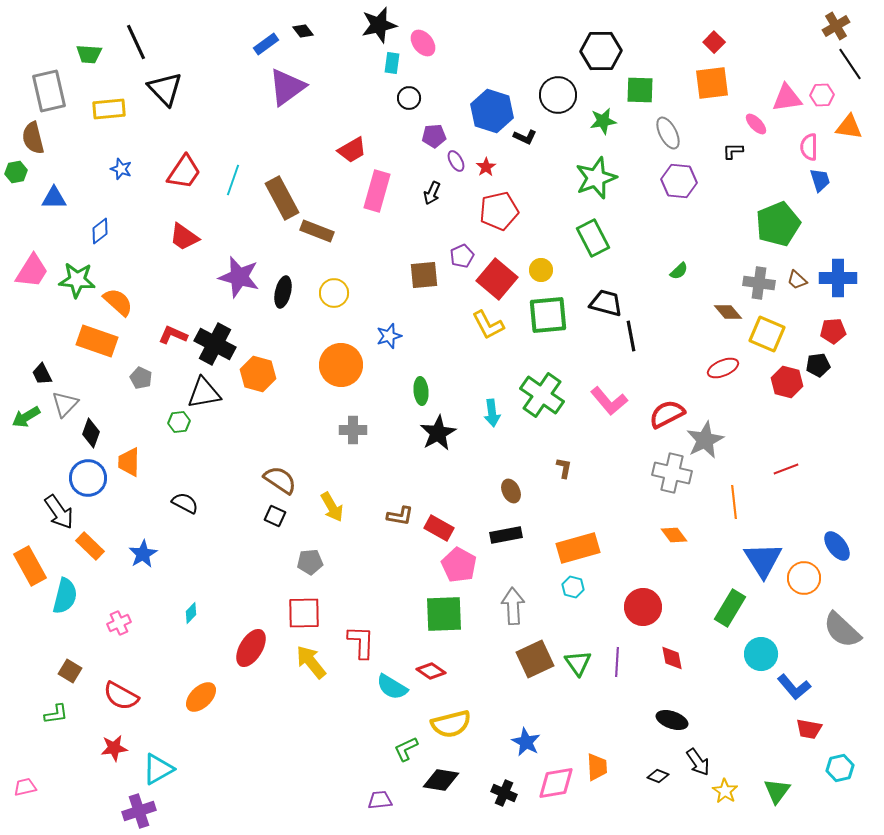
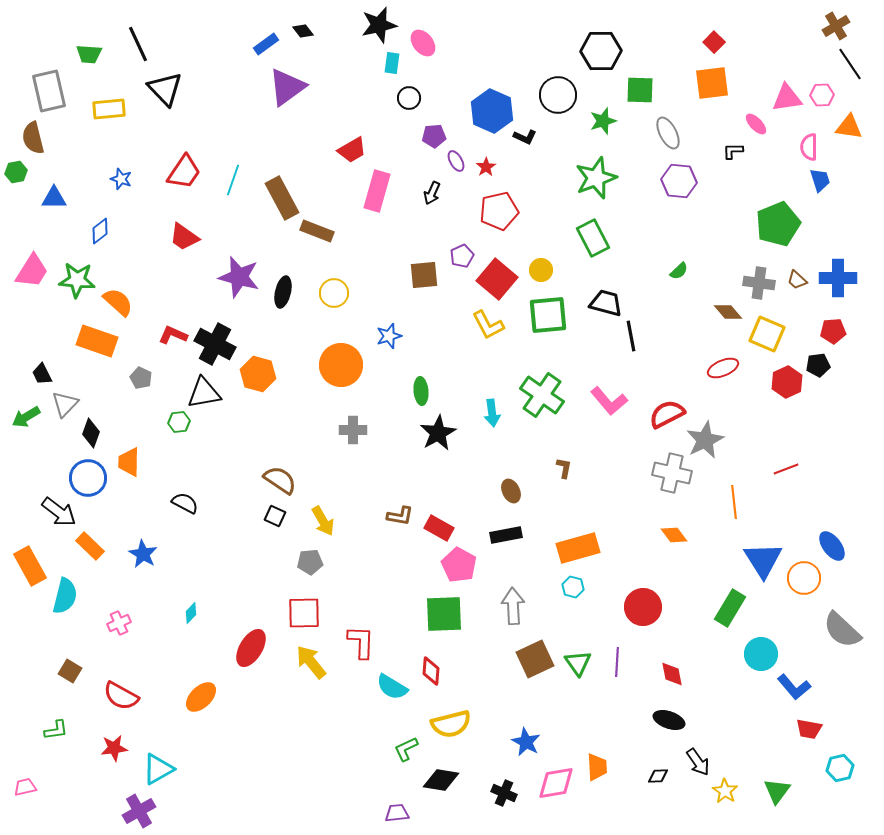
black line at (136, 42): moved 2 px right, 2 px down
blue hexagon at (492, 111): rotated 6 degrees clockwise
green star at (603, 121): rotated 8 degrees counterclockwise
blue star at (121, 169): moved 10 px down
red hexagon at (787, 382): rotated 20 degrees clockwise
yellow arrow at (332, 507): moved 9 px left, 14 px down
black arrow at (59, 512): rotated 18 degrees counterclockwise
blue ellipse at (837, 546): moved 5 px left
blue star at (143, 554): rotated 12 degrees counterclockwise
red diamond at (672, 658): moved 16 px down
red diamond at (431, 671): rotated 60 degrees clockwise
green L-shape at (56, 714): moved 16 px down
black ellipse at (672, 720): moved 3 px left
black diamond at (658, 776): rotated 25 degrees counterclockwise
purple trapezoid at (380, 800): moved 17 px right, 13 px down
purple cross at (139, 811): rotated 12 degrees counterclockwise
